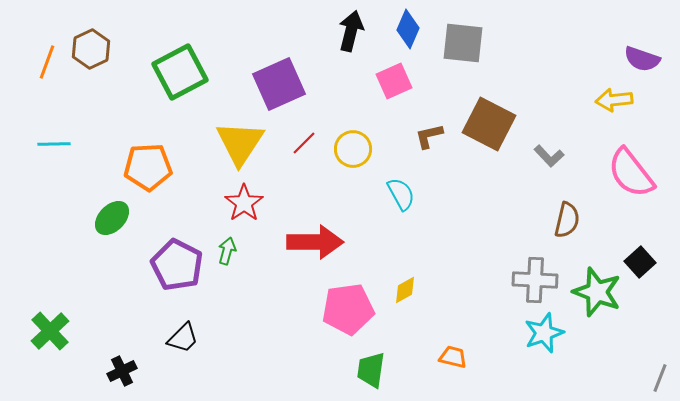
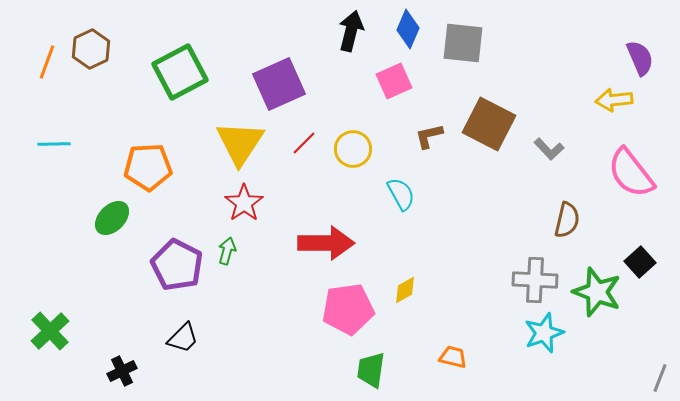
purple semicircle: moved 2 px left, 1 px up; rotated 132 degrees counterclockwise
gray L-shape: moved 7 px up
red arrow: moved 11 px right, 1 px down
